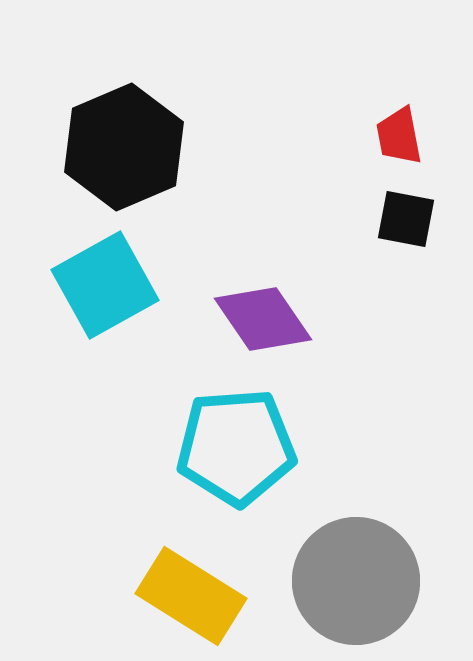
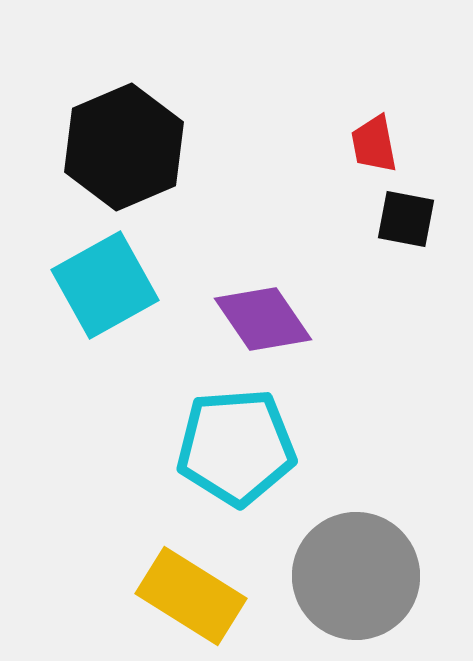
red trapezoid: moved 25 px left, 8 px down
gray circle: moved 5 px up
